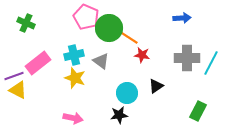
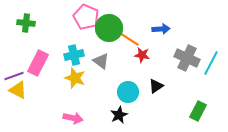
blue arrow: moved 21 px left, 11 px down
green cross: rotated 18 degrees counterclockwise
orange line: moved 1 px right, 2 px down
gray cross: rotated 25 degrees clockwise
pink rectangle: rotated 25 degrees counterclockwise
cyan circle: moved 1 px right, 1 px up
black star: rotated 18 degrees counterclockwise
